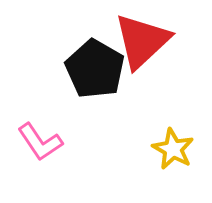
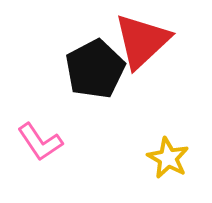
black pentagon: rotated 14 degrees clockwise
yellow star: moved 5 px left, 9 px down
